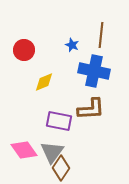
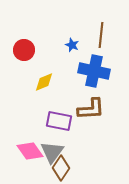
pink diamond: moved 6 px right, 1 px down
